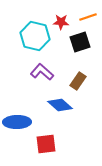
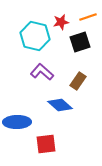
red star: rotated 14 degrees counterclockwise
